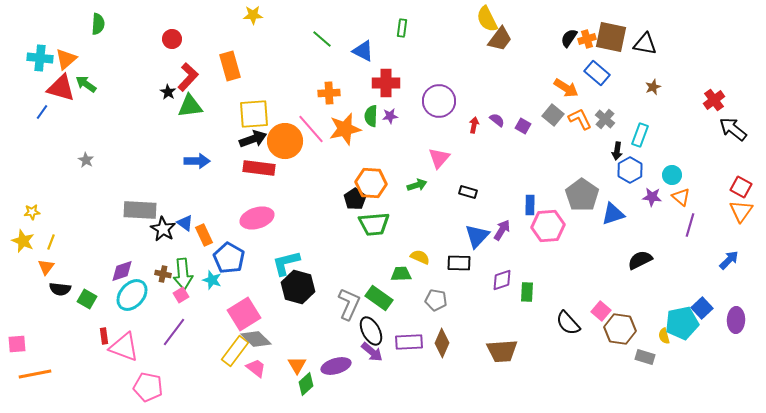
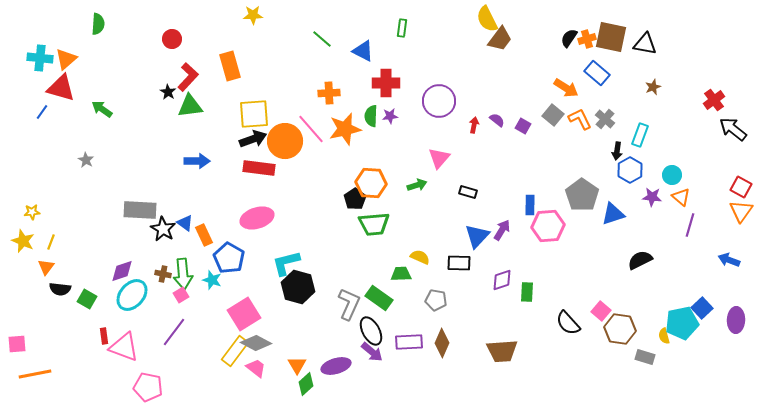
green arrow at (86, 84): moved 16 px right, 25 px down
blue arrow at (729, 260): rotated 115 degrees counterclockwise
gray diamond at (256, 339): moved 4 px down; rotated 16 degrees counterclockwise
